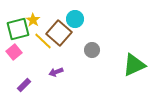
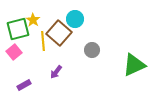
yellow line: rotated 42 degrees clockwise
purple arrow: rotated 32 degrees counterclockwise
purple rectangle: rotated 16 degrees clockwise
